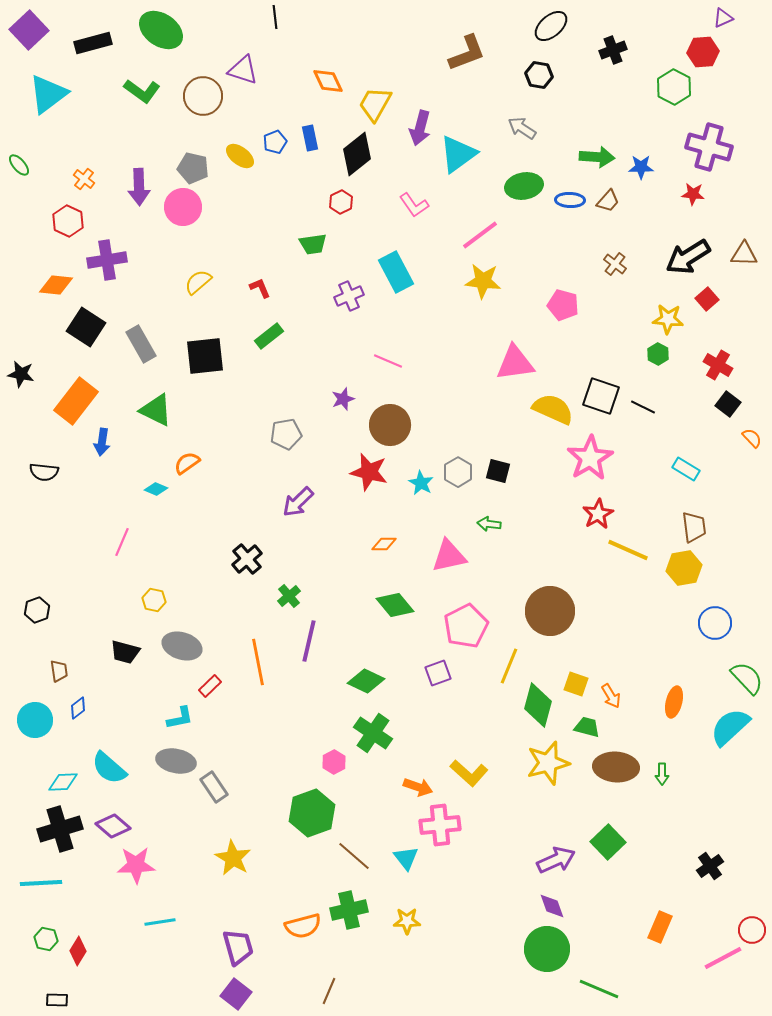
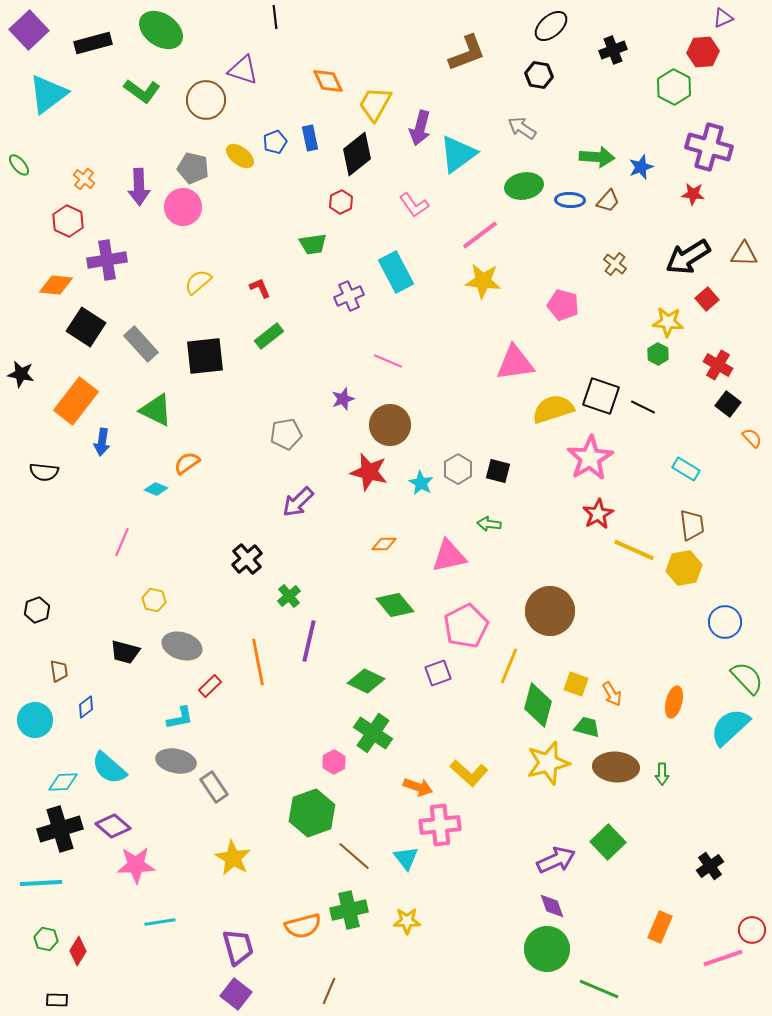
brown circle at (203, 96): moved 3 px right, 4 px down
blue star at (641, 167): rotated 20 degrees counterclockwise
yellow star at (668, 319): moved 3 px down
gray rectangle at (141, 344): rotated 12 degrees counterclockwise
yellow semicircle at (553, 409): rotated 42 degrees counterclockwise
gray hexagon at (458, 472): moved 3 px up
brown trapezoid at (694, 527): moved 2 px left, 2 px up
yellow line at (628, 550): moved 6 px right
blue circle at (715, 623): moved 10 px right, 1 px up
orange arrow at (611, 696): moved 1 px right, 2 px up
blue diamond at (78, 708): moved 8 px right, 1 px up
pink line at (723, 958): rotated 9 degrees clockwise
